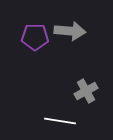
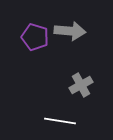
purple pentagon: rotated 16 degrees clockwise
gray cross: moved 5 px left, 6 px up
